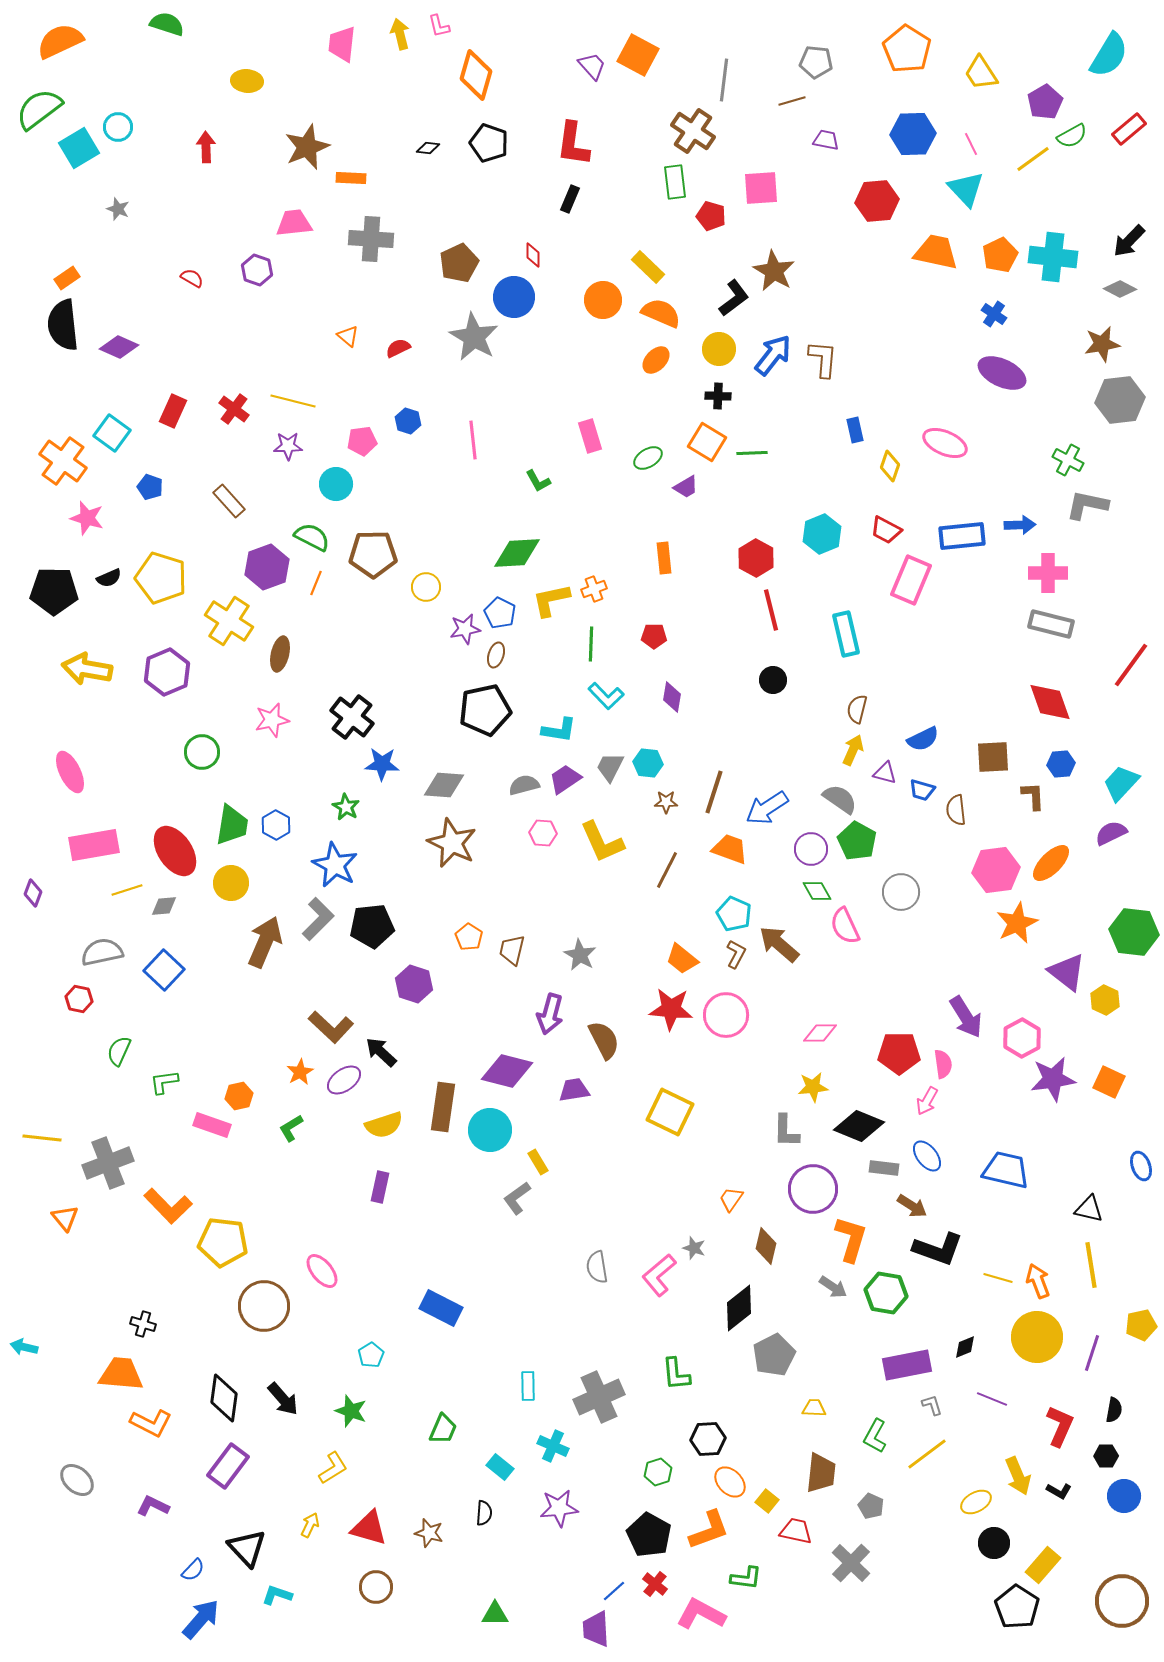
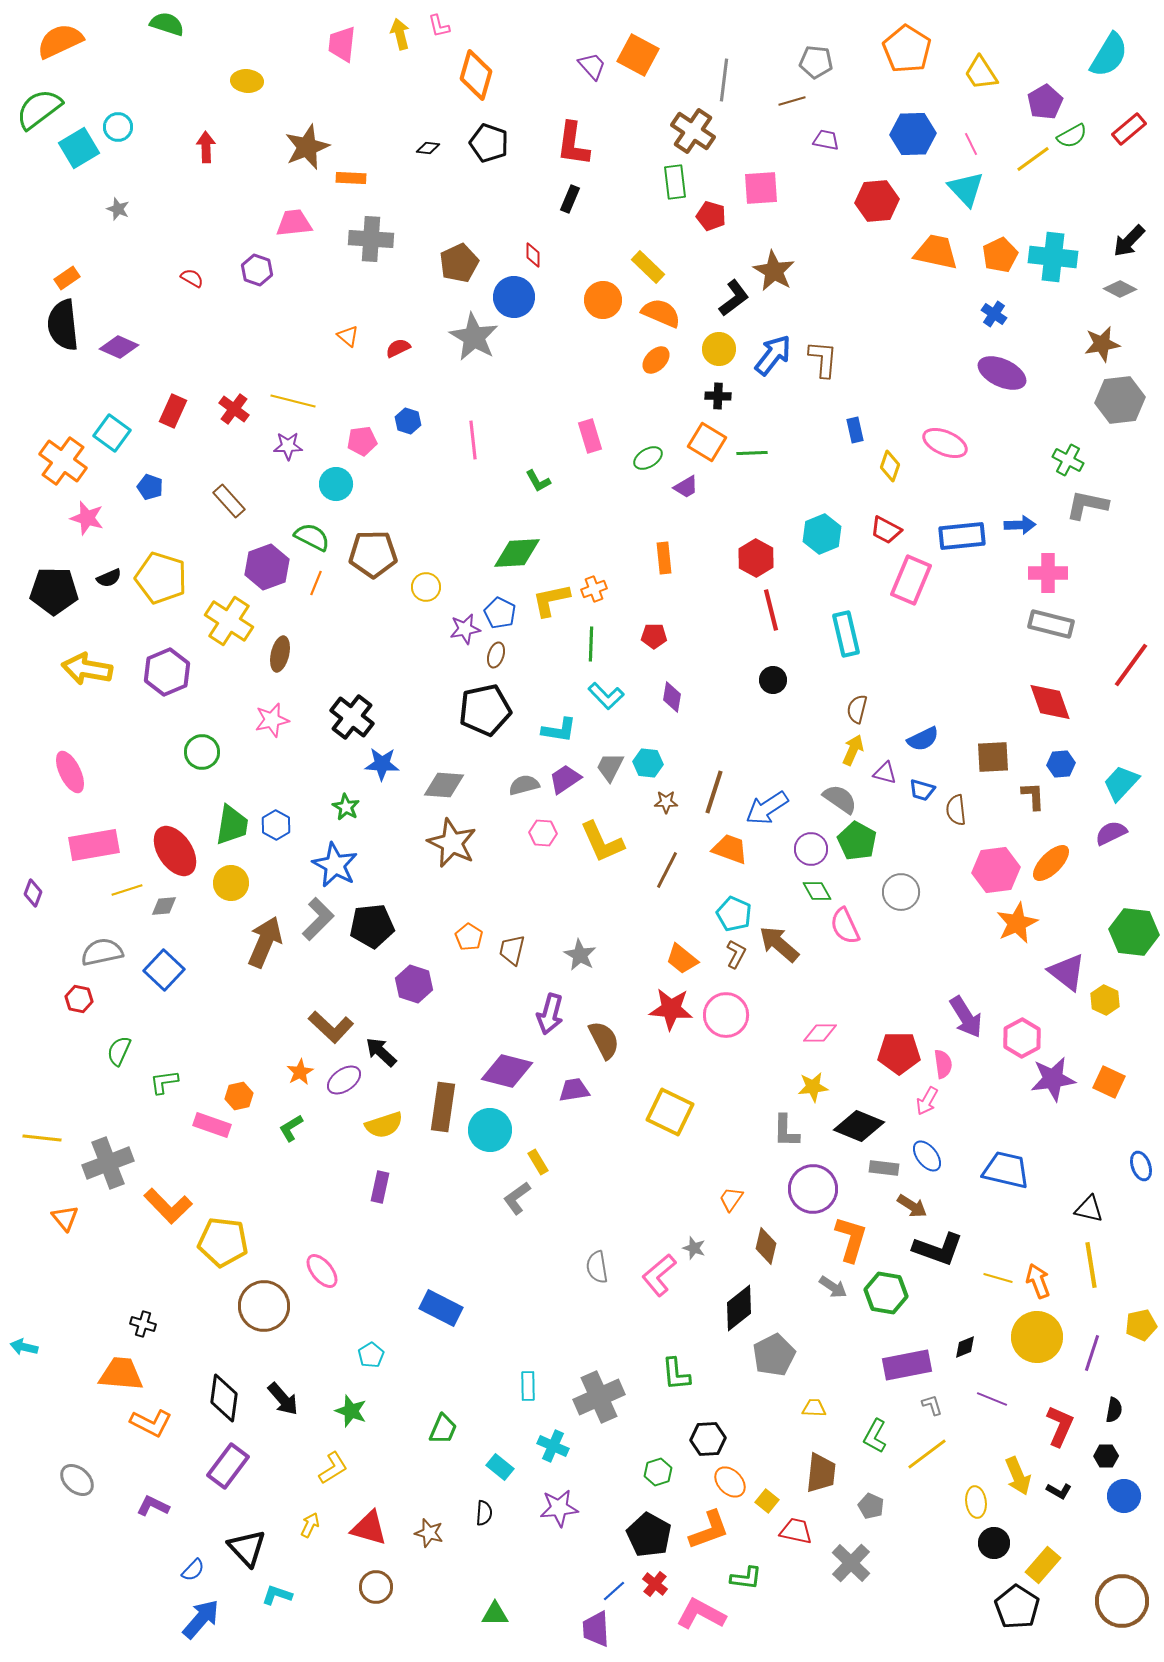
yellow ellipse at (976, 1502): rotated 68 degrees counterclockwise
